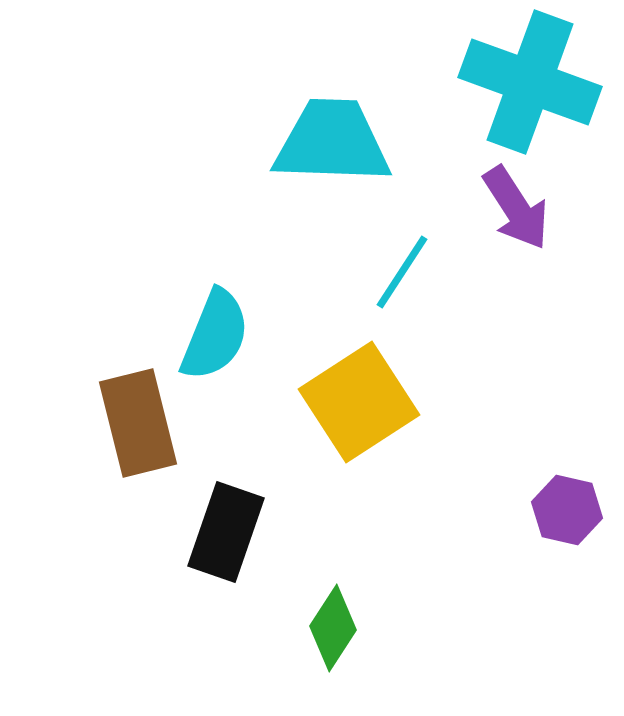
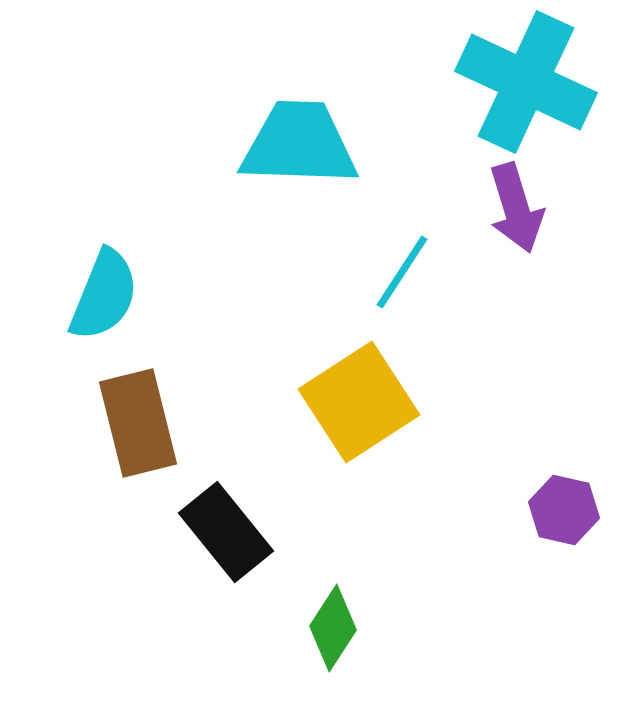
cyan cross: moved 4 px left; rotated 5 degrees clockwise
cyan trapezoid: moved 33 px left, 2 px down
purple arrow: rotated 16 degrees clockwise
cyan semicircle: moved 111 px left, 40 px up
purple hexagon: moved 3 px left
black rectangle: rotated 58 degrees counterclockwise
